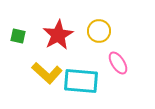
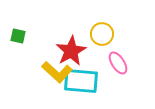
yellow circle: moved 3 px right, 3 px down
red star: moved 13 px right, 16 px down
yellow L-shape: moved 10 px right, 1 px up
